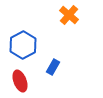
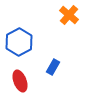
blue hexagon: moved 4 px left, 3 px up
